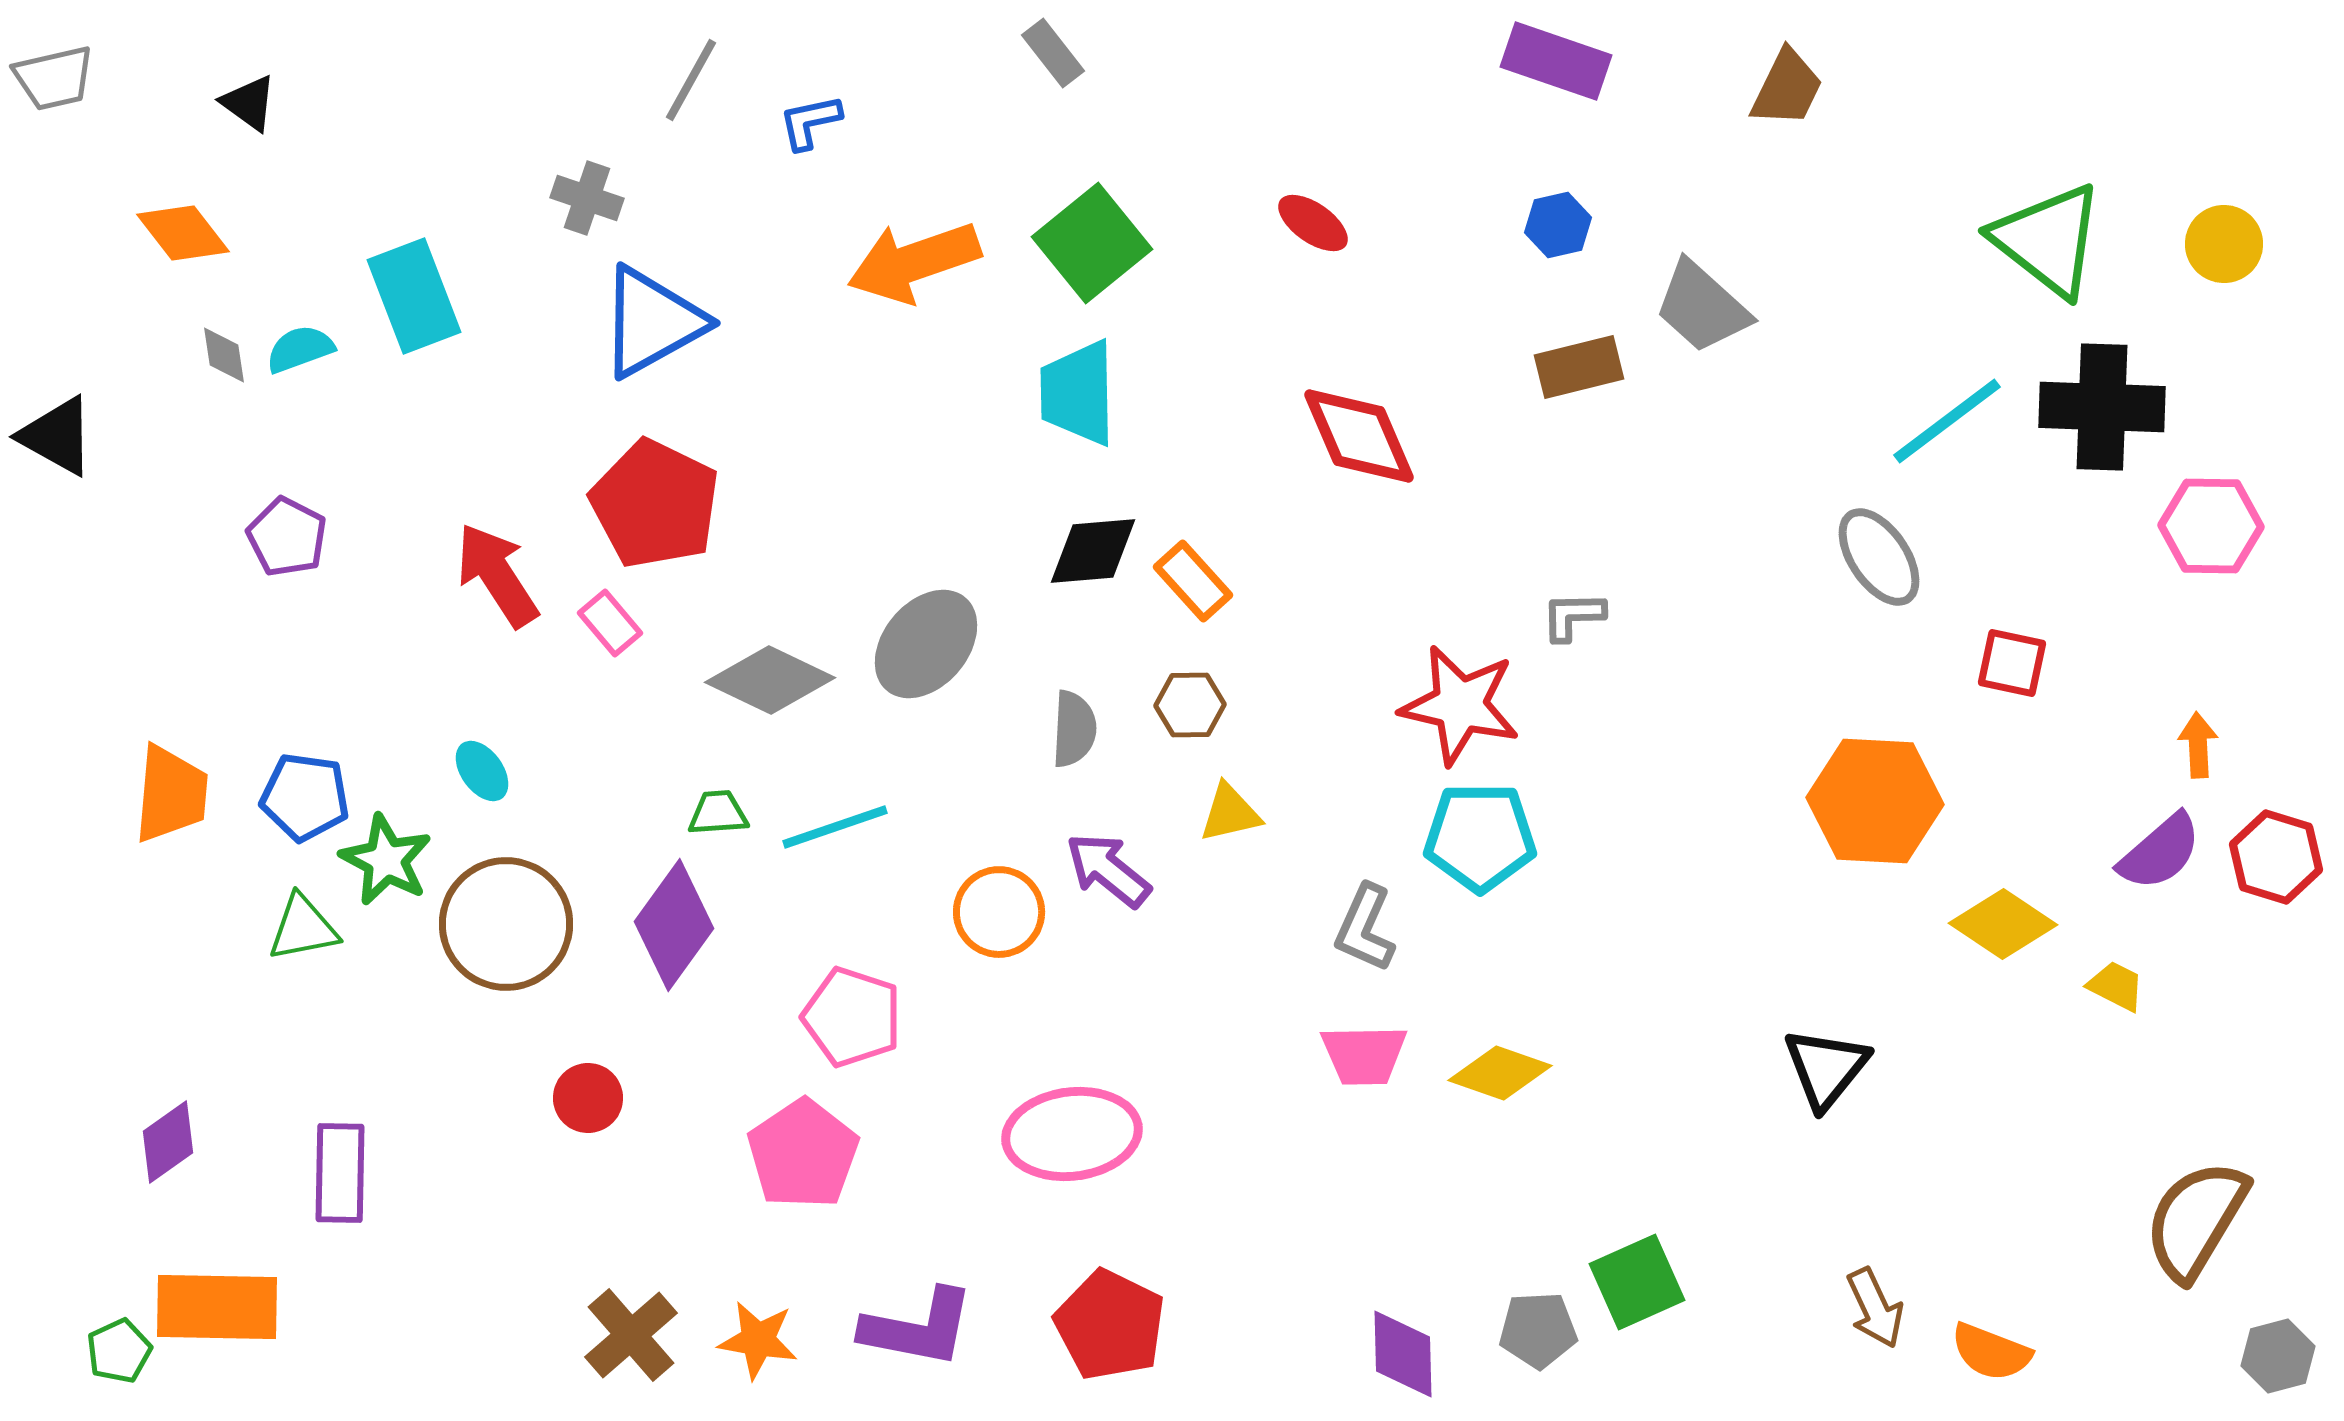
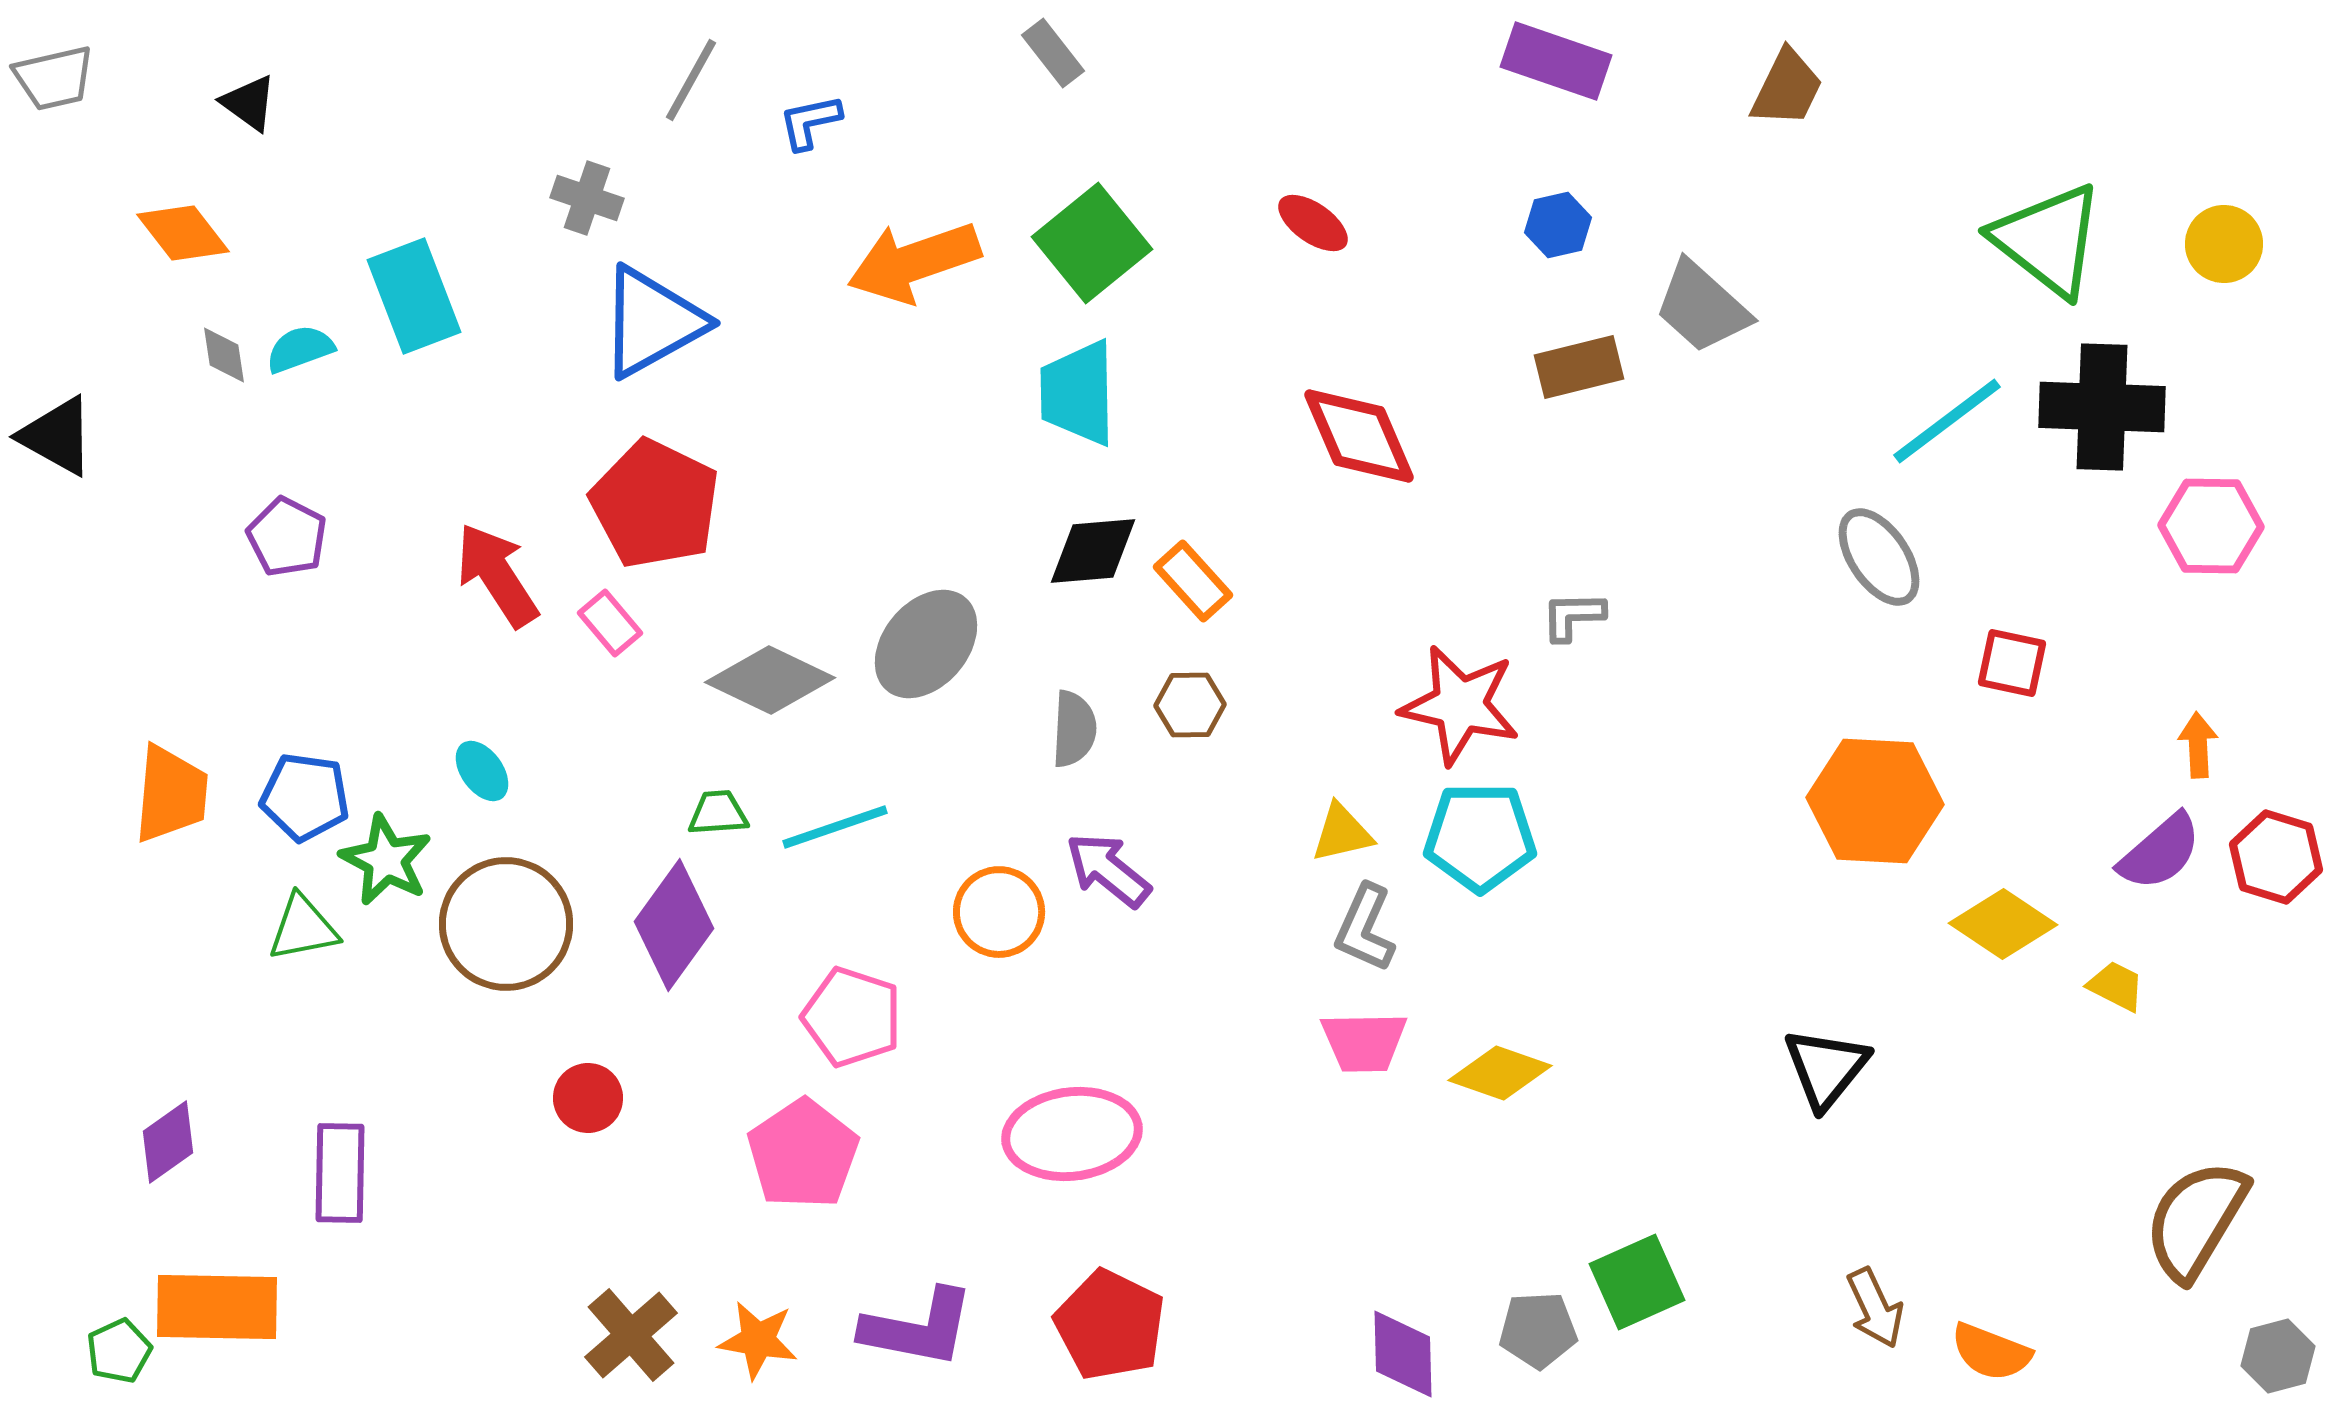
yellow triangle at (1230, 813): moved 112 px right, 20 px down
pink trapezoid at (1364, 1055): moved 13 px up
